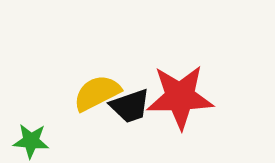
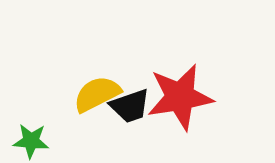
yellow semicircle: moved 1 px down
red star: rotated 8 degrees counterclockwise
